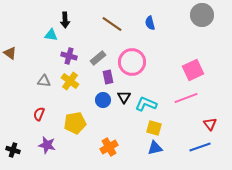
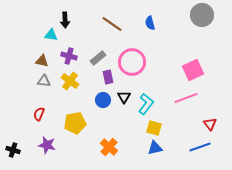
brown triangle: moved 32 px right, 8 px down; rotated 24 degrees counterclockwise
cyan L-shape: rotated 105 degrees clockwise
orange cross: rotated 18 degrees counterclockwise
